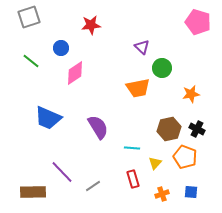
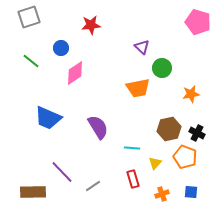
black cross: moved 4 px down
